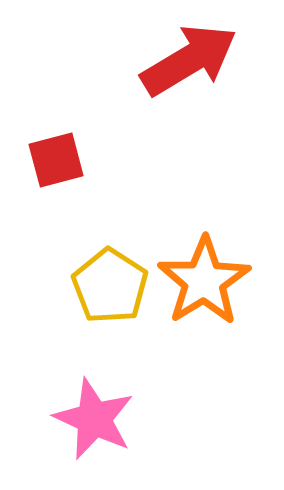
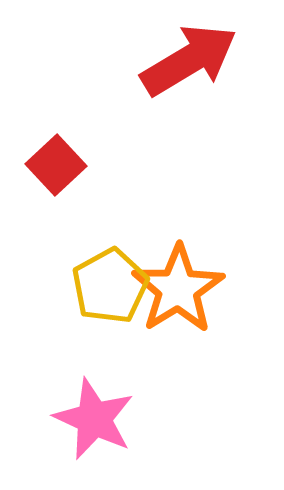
red square: moved 5 px down; rotated 28 degrees counterclockwise
orange star: moved 26 px left, 8 px down
yellow pentagon: rotated 10 degrees clockwise
